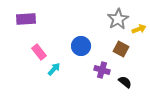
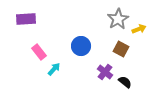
purple cross: moved 3 px right, 2 px down; rotated 21 degrees clockwise
